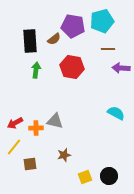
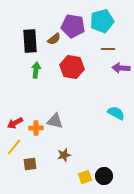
black circle: moved 5 px left
